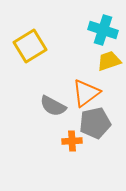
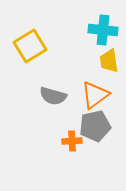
cyan cross: rotated 12 degrees counterclockwise
yellow trapezoid: rotated 80 degrees counterclockwise
orange triangle: moved 9 px right, 2 px down
gray semicircle: moved 10 px up; rotated 12 degrees counterclockwise
gray pentagon: moved 3 px down
